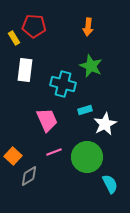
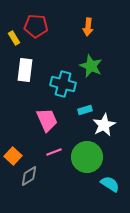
red pentagon: moved 2 px right
white star: moved 1 px left, 1 px down
cyan semicircle: rotated 30 degrees counterclockwise
